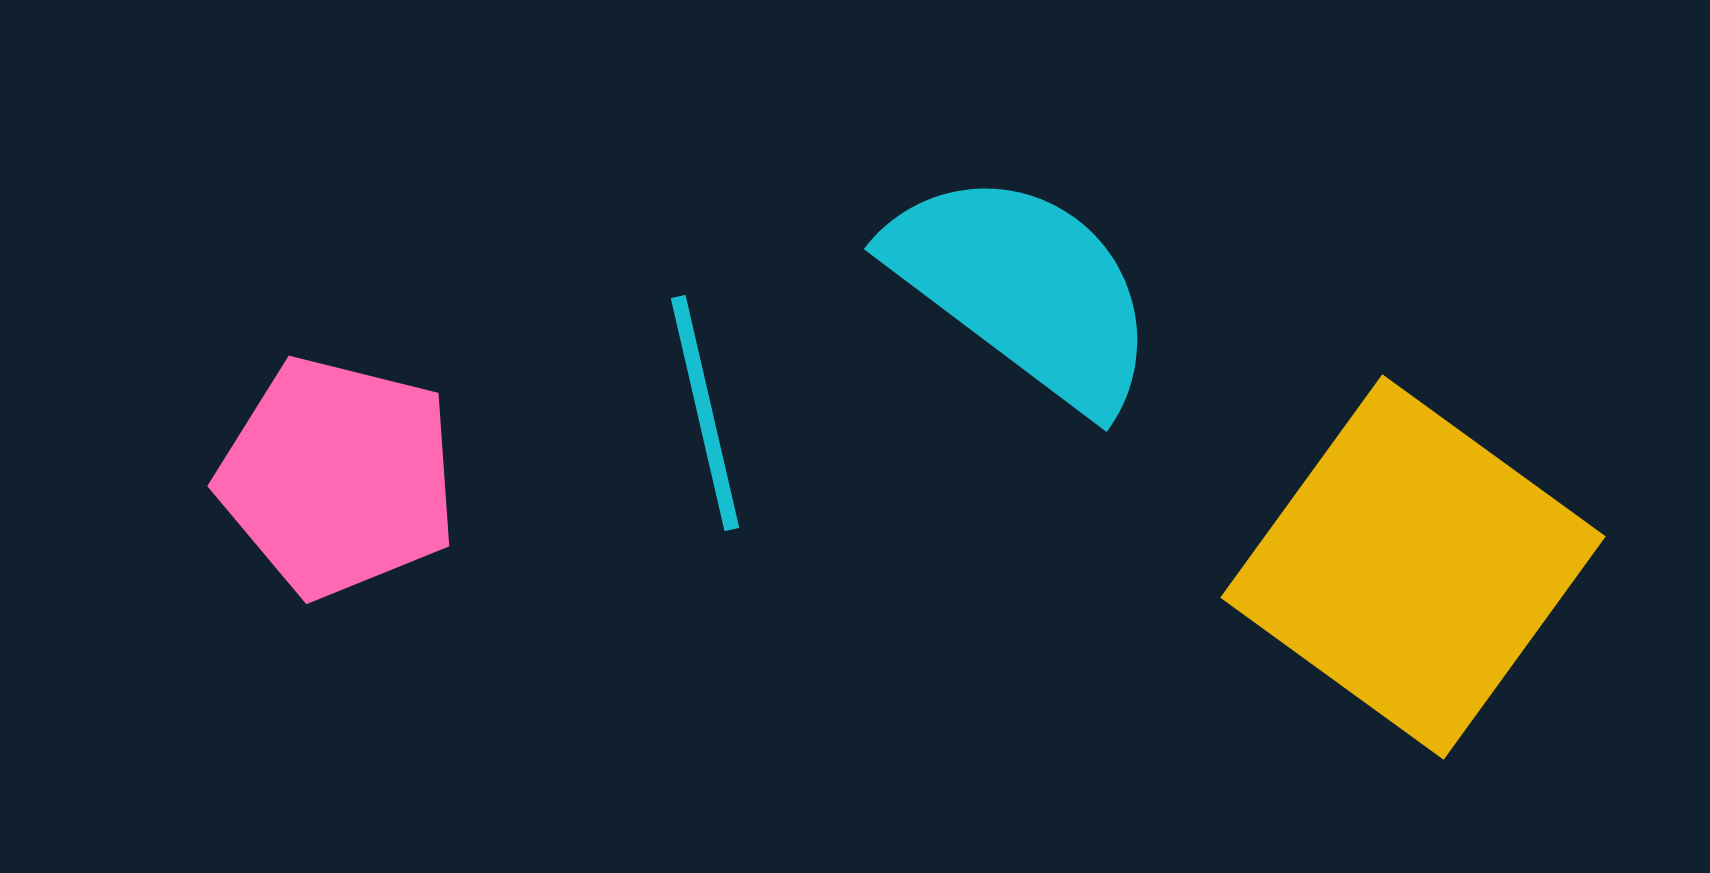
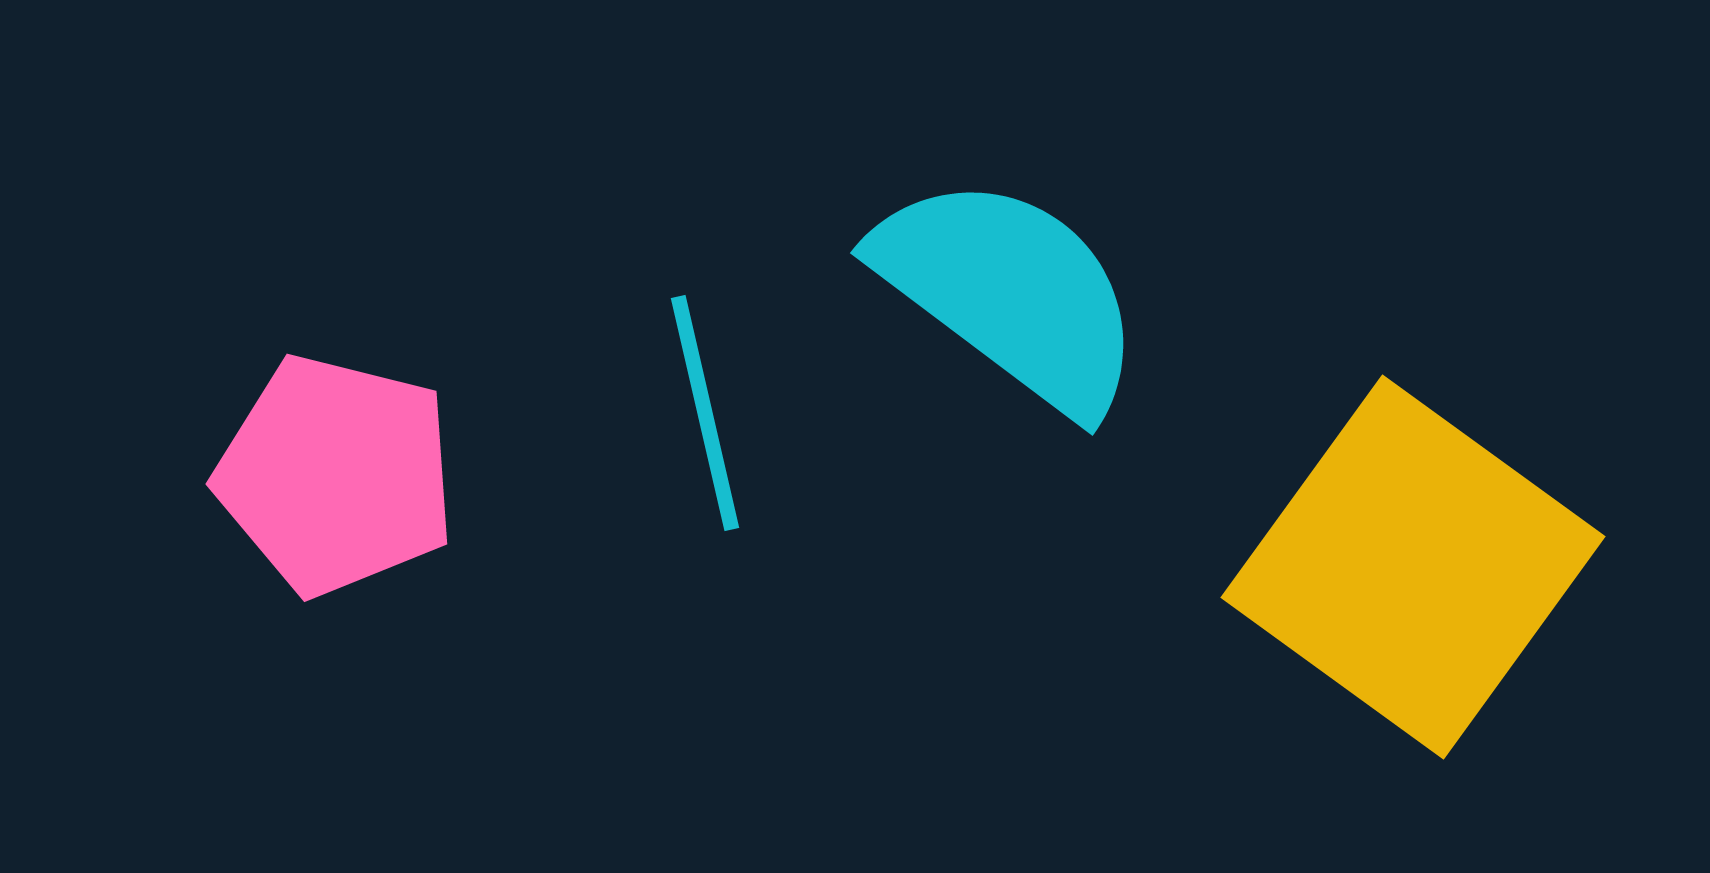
cyan semicircle: moved 14 px left, 4 px down
pink pentagon: moved 2 px left, 2 px up
